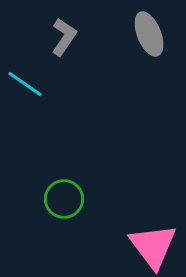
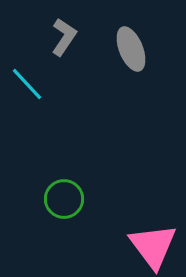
gray ellipse: moved 18 px left, 15 px down
cyan line: moved 2 px right; rotated 12 degrees clockwise
